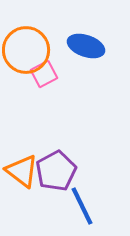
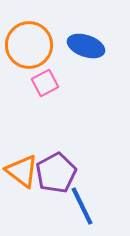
orange circle: moved 3 px right, 5 px up
pink square: moved 1 px right, 9 px down
purple pentagon: moved 2 px down
